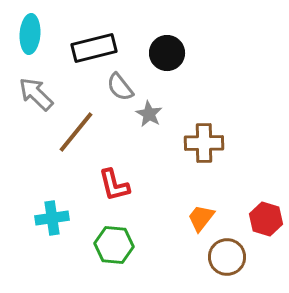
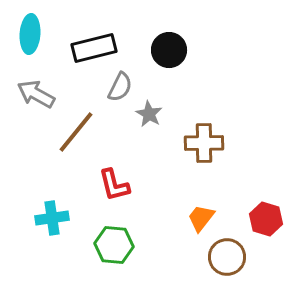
black circle: moved 2 px right, 3 px up
gray semicircle: rotated 116 degrees counterclockwise
gray arrow: rotated 15 degrees counterclockwise
